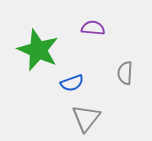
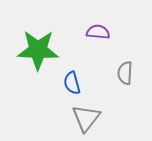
purple semicircle: moved 5 px right, 4 px down
green star: rotated 21 degrees counterclockwise
blue semicircle: rotated 95 degrees clockwise
